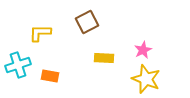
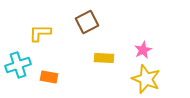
orange rectangle: moved 1 px left, 1 px down
